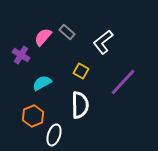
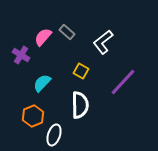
cyan semicircle: rotated 18 degrees counterclockwise
